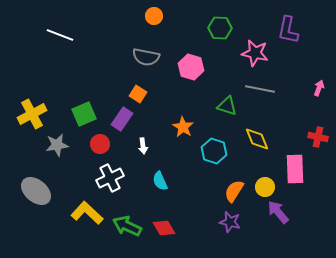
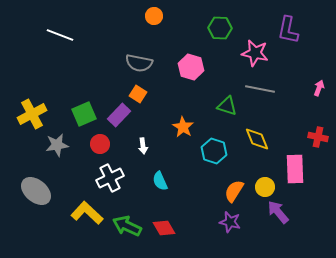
gray semicircle: moved 7 px left, 6 px down
purple rectangle: moved 3 px left, 4 px up; rotated 10 degrees clockwise
